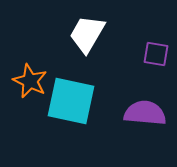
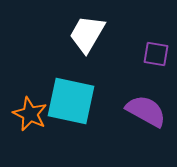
orange star: moved 33 px down
purple semicircle: moved 1 px right, 2 px up; rotated 24 degrees clockwise
